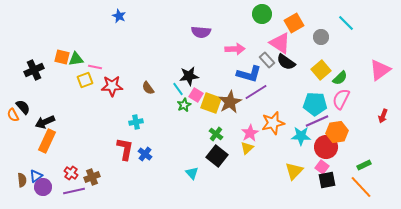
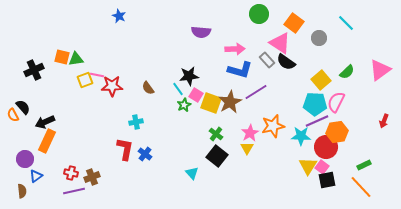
green circle at (262, 14): moved 3 px left
orange square at (294, 23): rotated 24 degrees counterclockwise
gray circle at (321, 37): moved 2 px left, 1 px down
pink line at (95, 67): moved 2 px right, 8 px down
yellow square at (321, 70): moved 10 px down
blue L-shape at (249, 74): moved 9 px left, 4 px up
green semicircle at (340, 78): moved 7 px right, 6 px up
pink semicircle at (341, 99): moved 5 px left, 3 px down
red arrow at (383, 116): moved 1 px right, 5 px down
orange star at (273, 123): moved 3 px down
yellow triangle at (247, 148): rotated 16 degrees counterclockwise
yellow triangle at (294, 171): moved 14 px right, 5 px up; rotated 12 degrees counterclockwise
red cross at (71, 173): rotated 24 degrees counterclockwise
brown semicircle at (22, 180): moved 11 px down
purple circle at (43, 187): moved 18 px left, 28 px up
